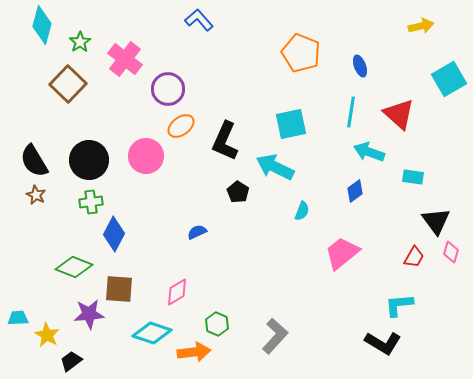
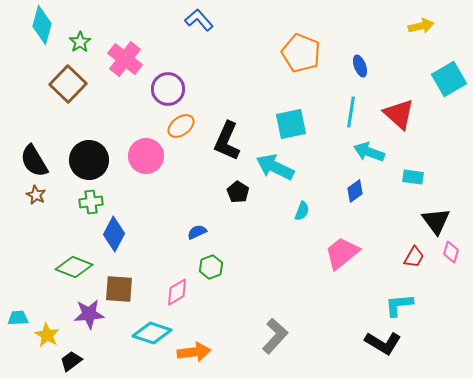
black L-shape at (225, 141): moved 2 px right
green hexagon at (217, 324): moved 6 px left, 57 px up; rotated 15 degrees clockwise
